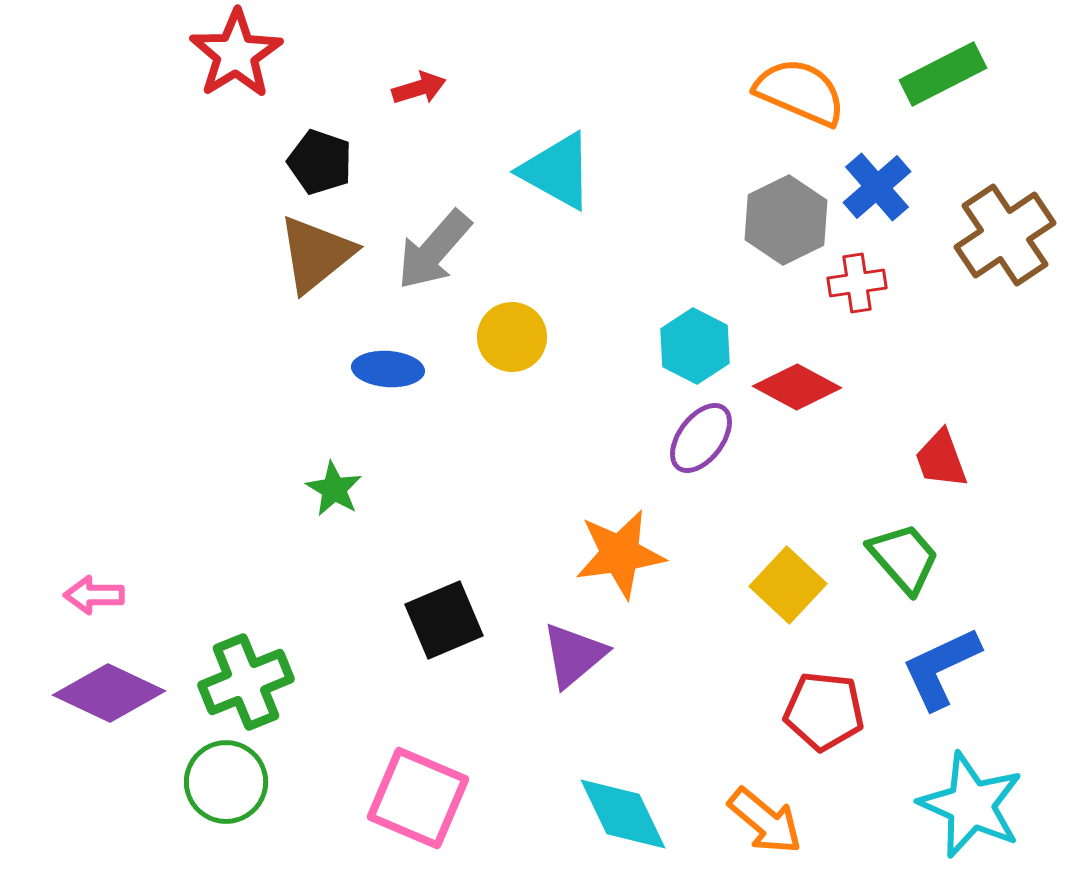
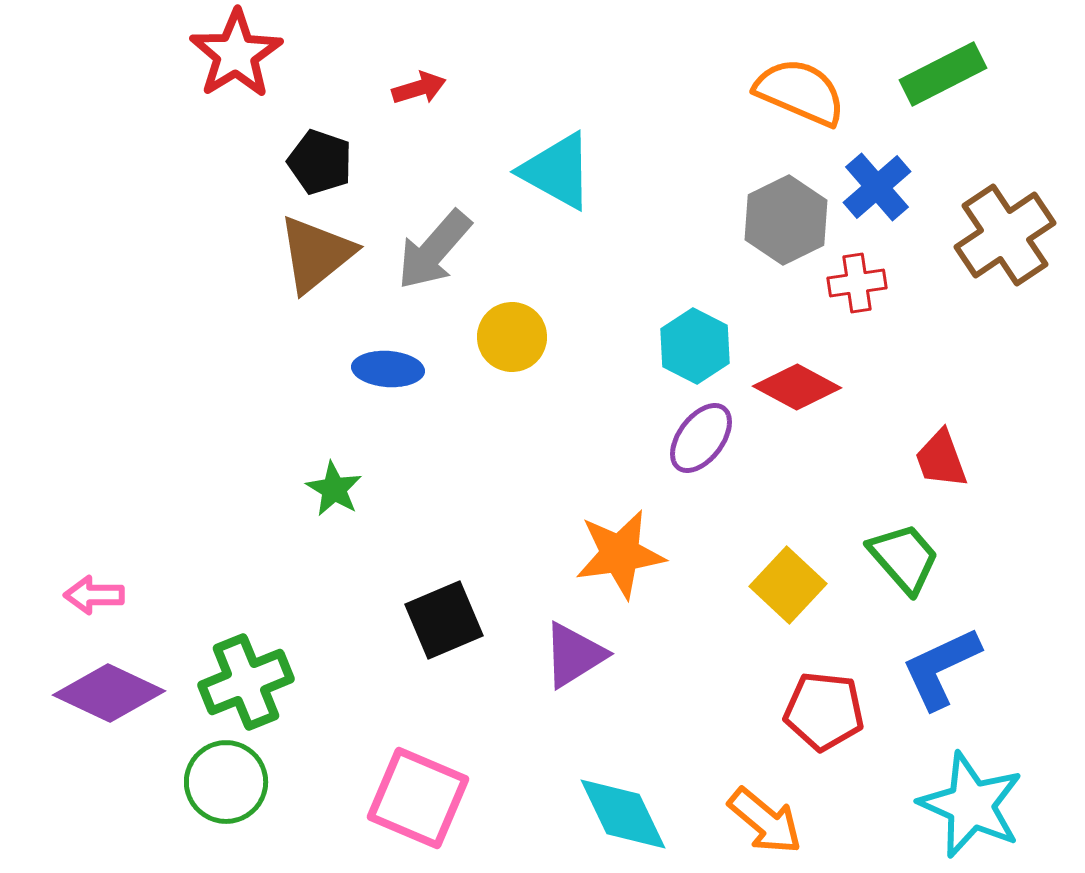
purple triangle: rotated 8 degrees clockwise
